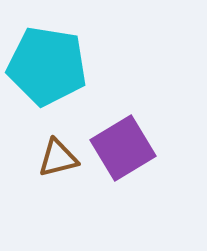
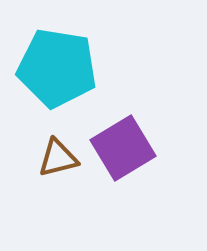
cyan pentagon: moved 10 px right, 2 px down
